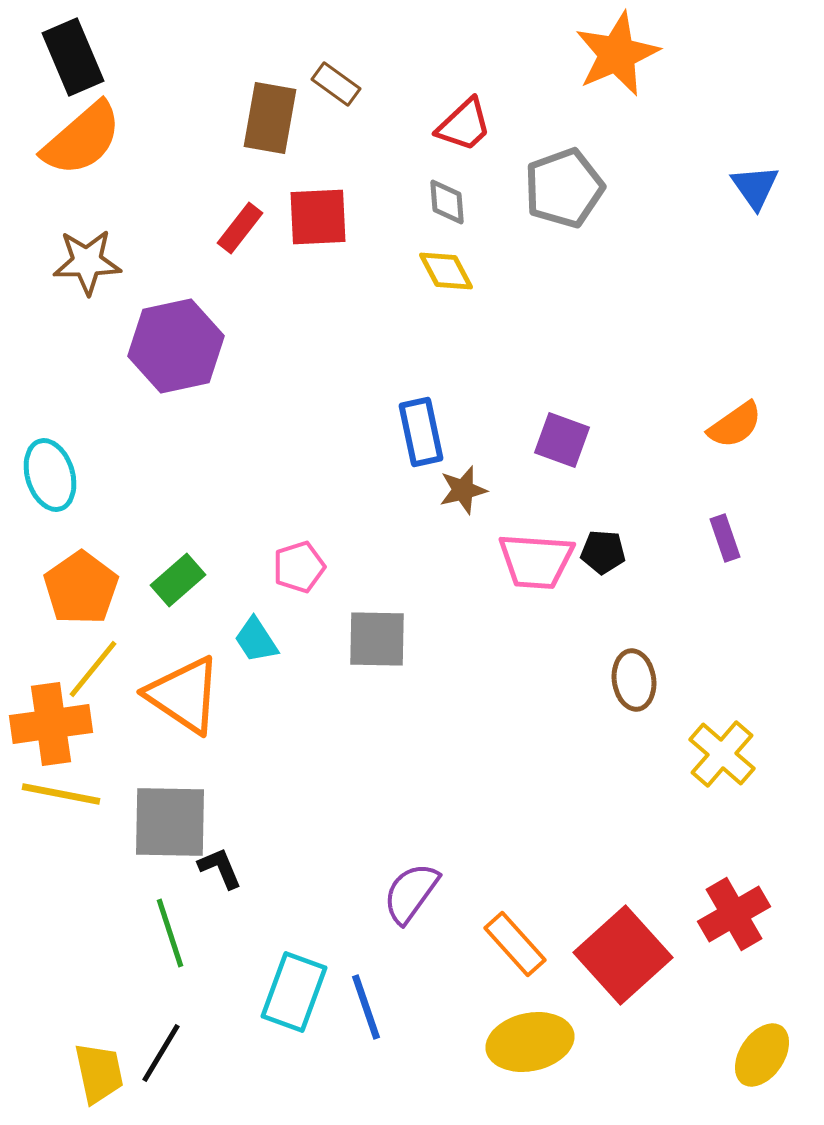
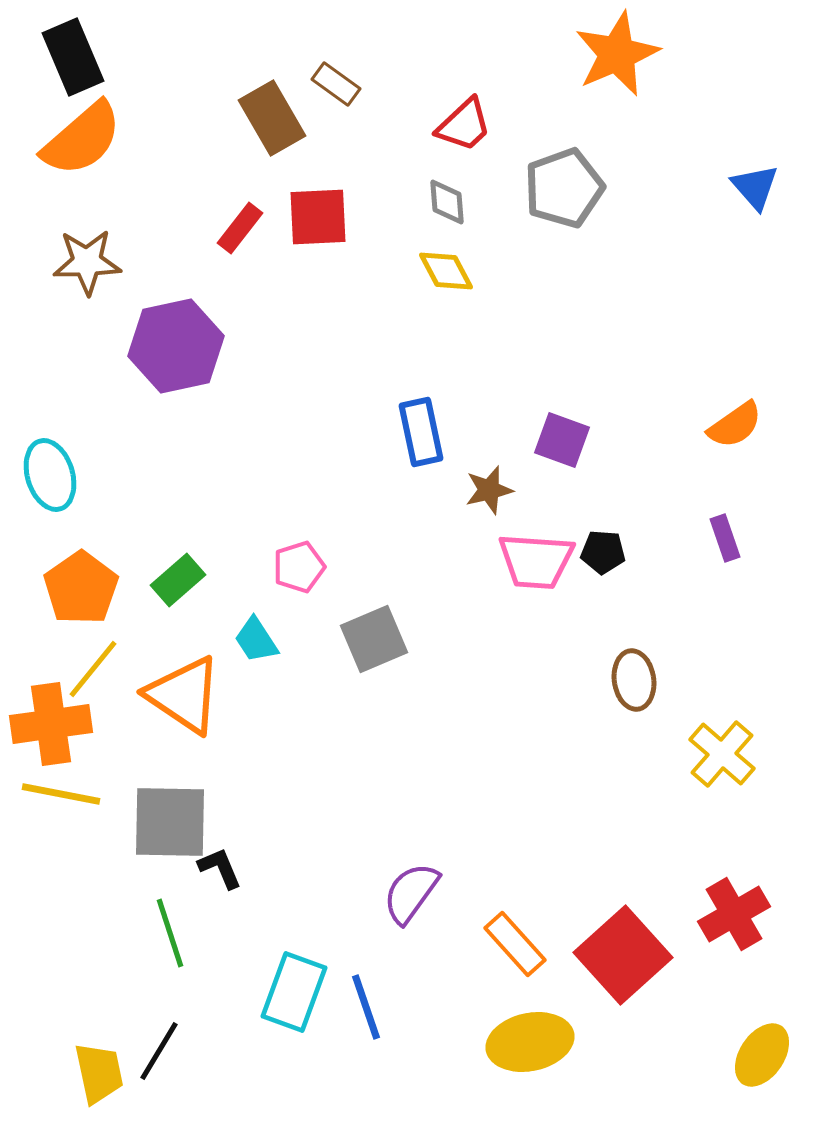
brown rectangle at (270, 118): moved 2 px right; rotated 40 degrees counterclockwise
blue triangle at (755, 187): rotated 6 degrees counterclockwise
brown star at (463, 490): moved 26 px right
gray square at (377, 639): moved 3 px left; rotated 24 degrees counterclockwise
black line at (161, 1053): moved 2 px left, 2 px up
